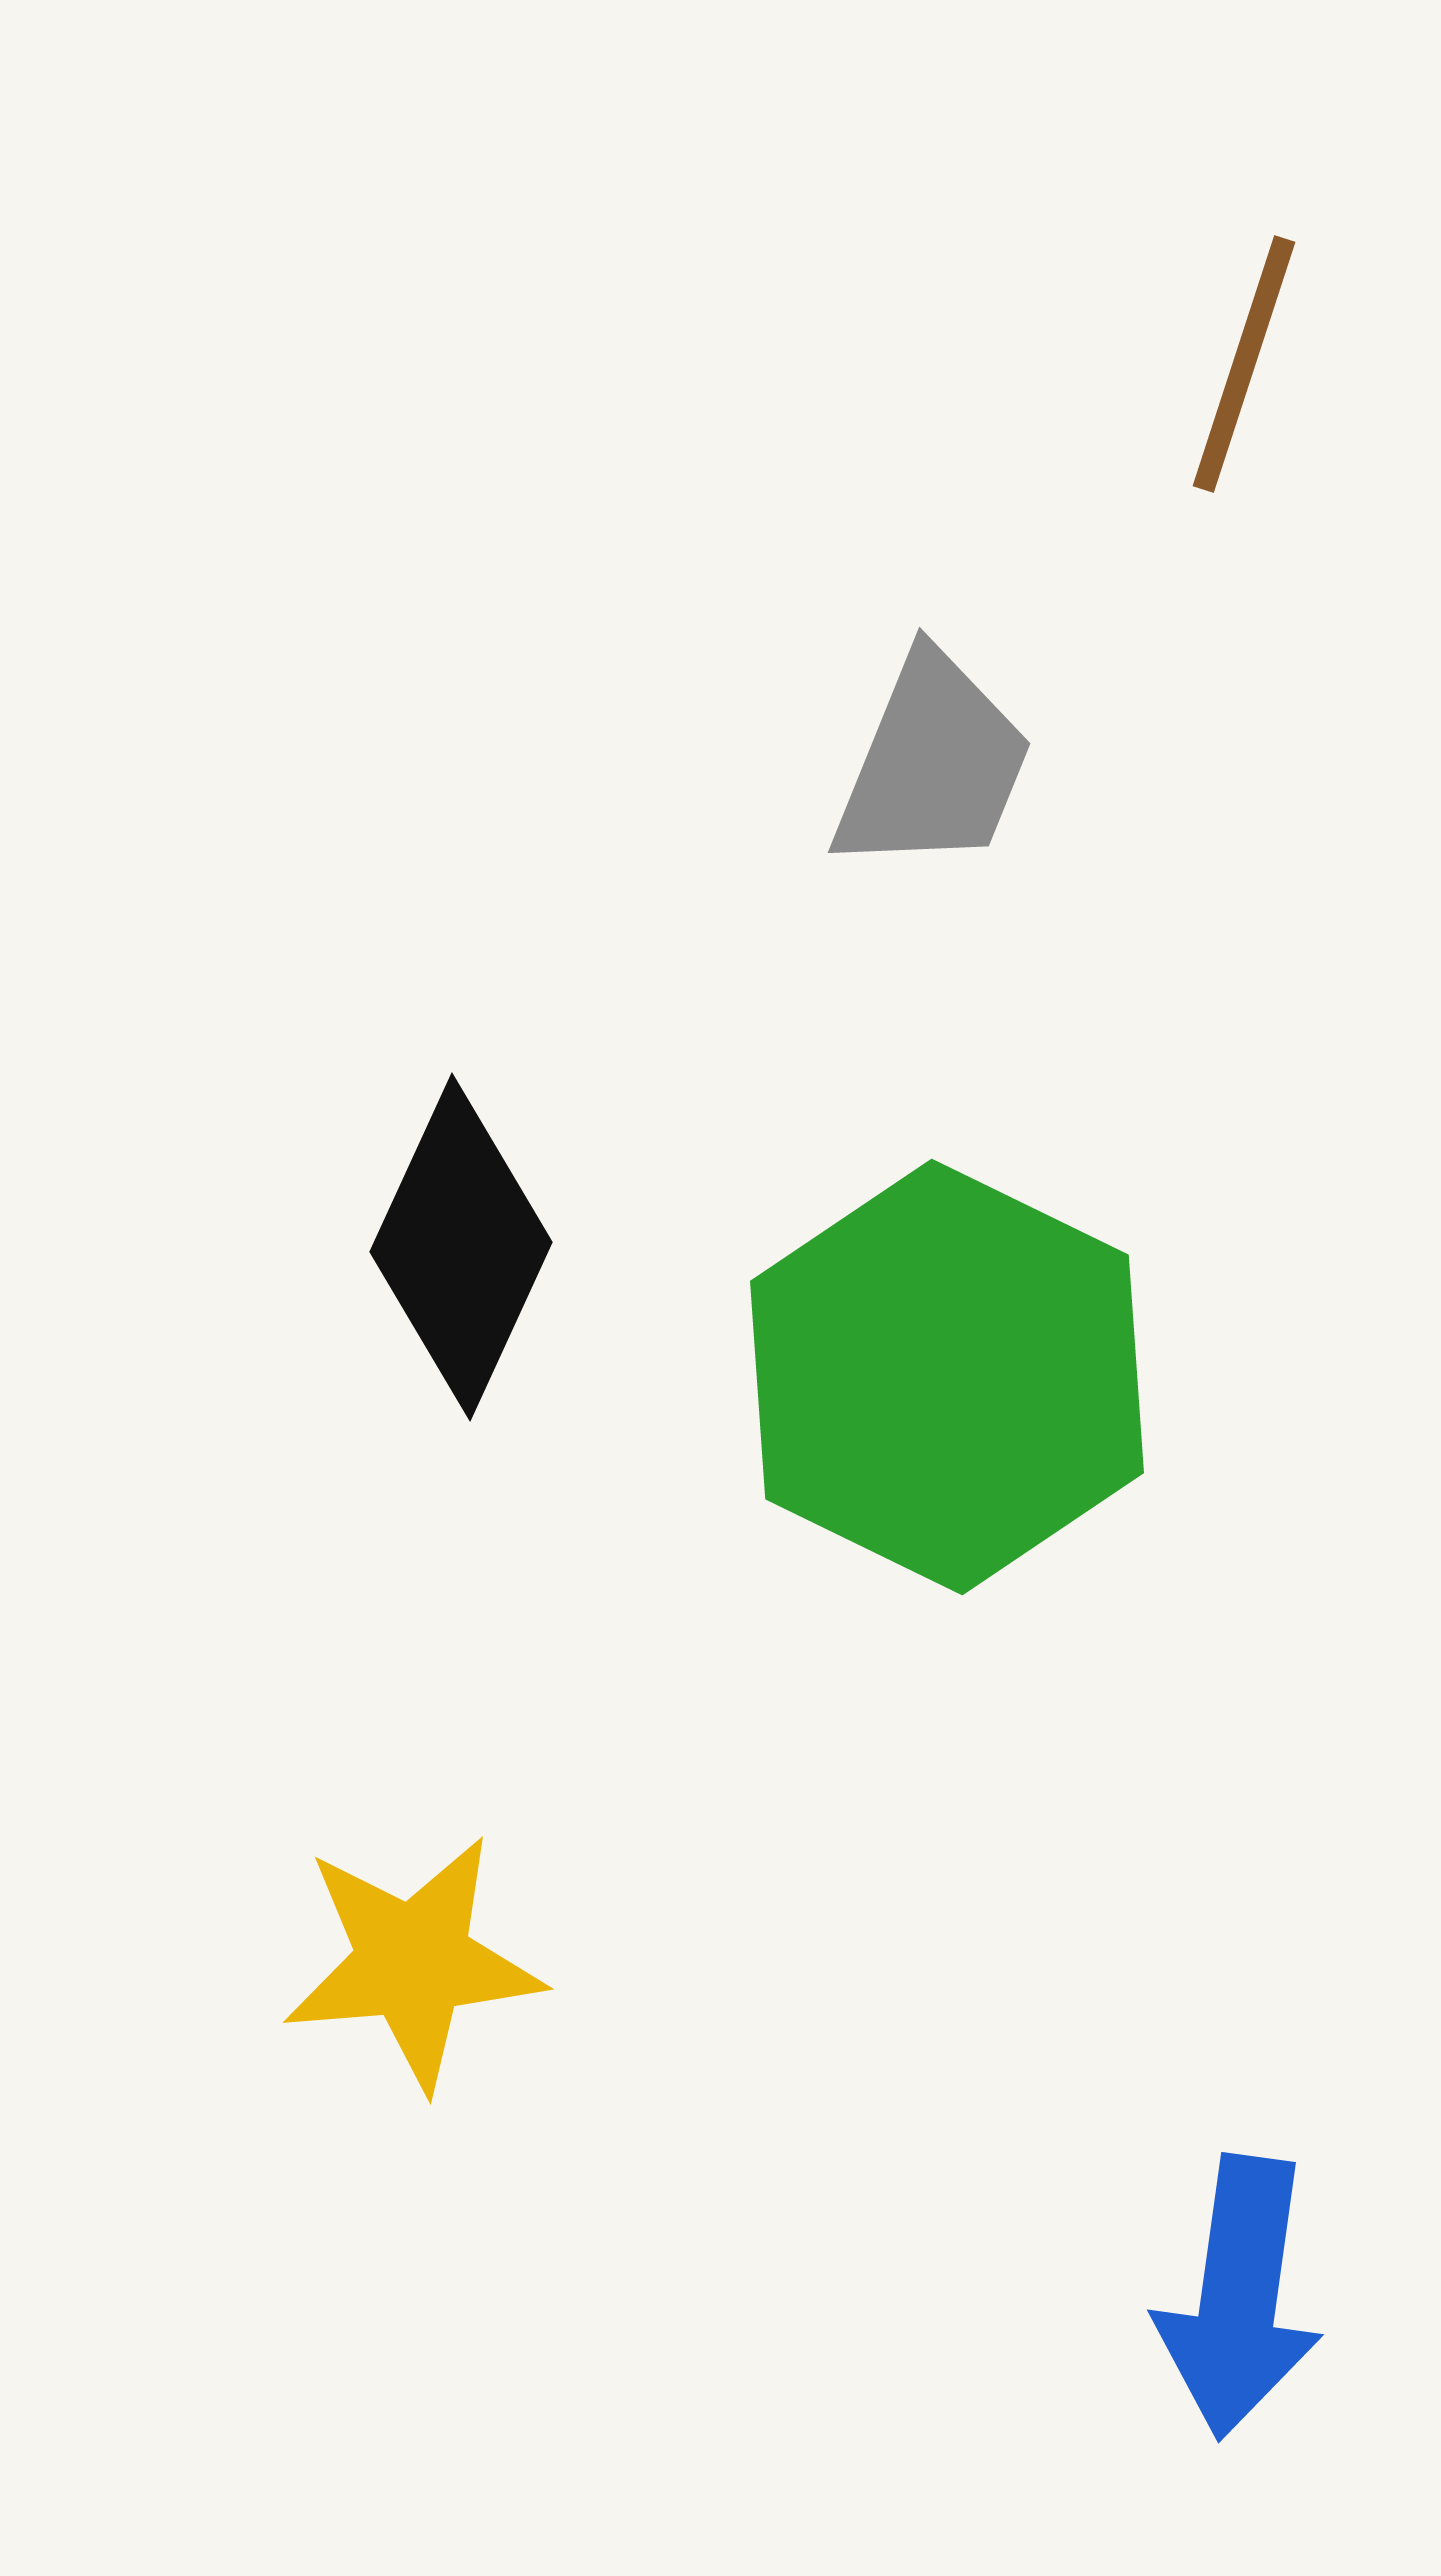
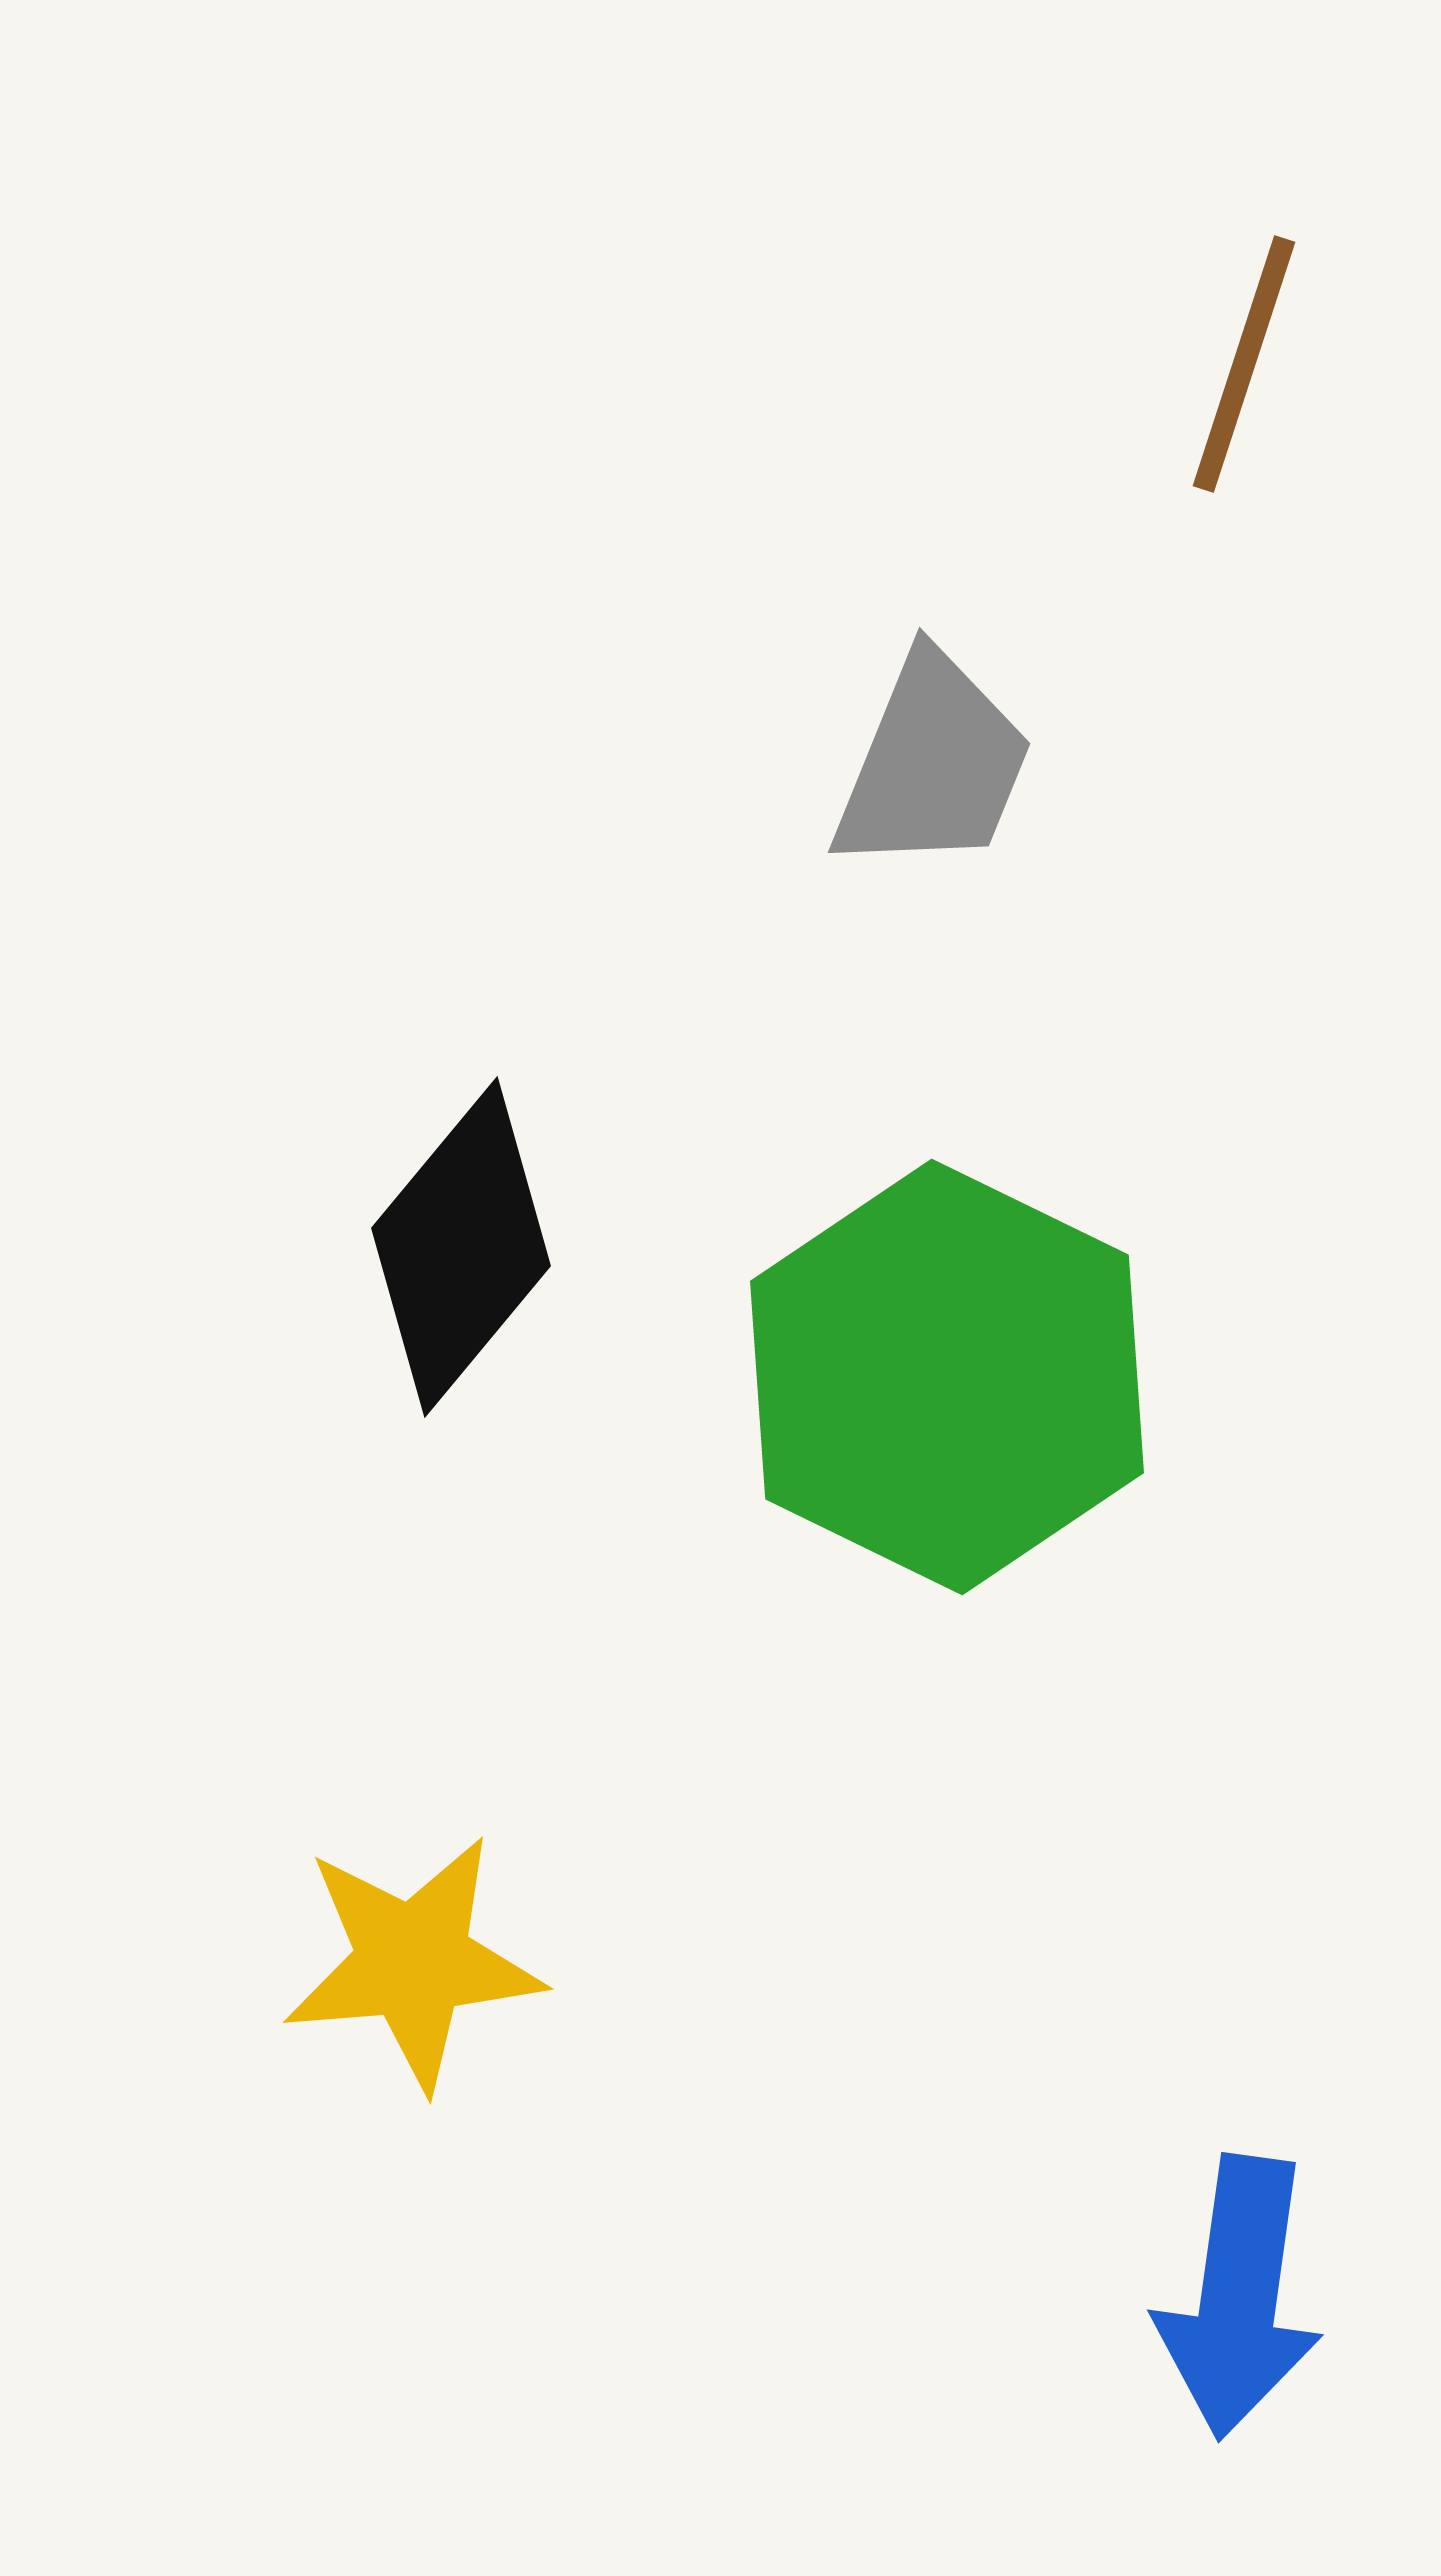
black diamond: rotated 15 degrees clockwise
